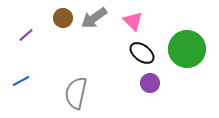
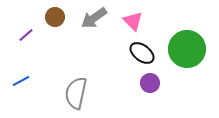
brown circle: moved 8 px left, 1 px up
